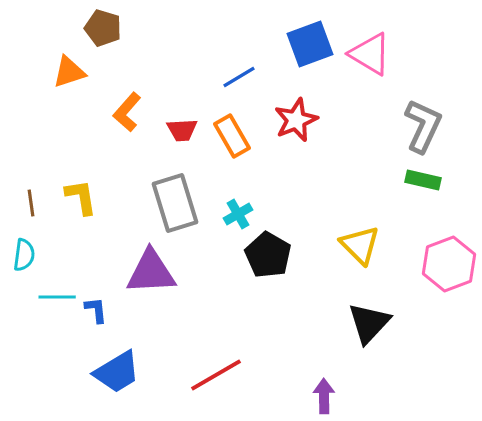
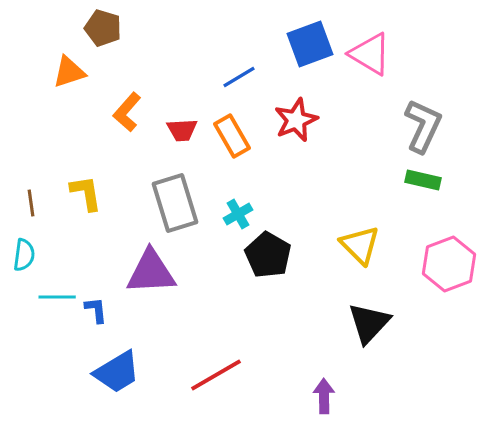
yellow L-shape: moved 5 px right, 4 px up
